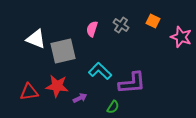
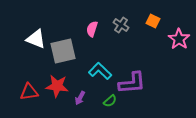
pink star: moved 2 px left, 2 px down; rotated 15 degrees clockwise
purple arrow: rotated 144 degrees clockwise
green semicircle: moved 3 px left, 6 px up; rotated 16 degrees clockwise
